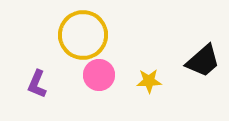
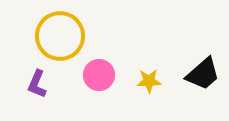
yellow circle: moved 23 px left, 1 px down
black trapezoid: moved 13 px down
